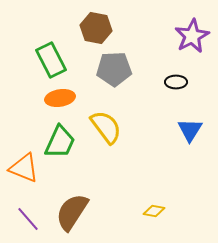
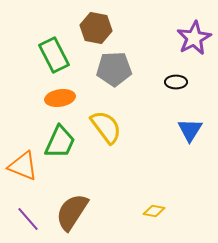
purple star: moved 2 px right, 2 px down
green rectangle: moved 3 px right, 5 px up
orange triangle: moved 1 px left, 2 px up
